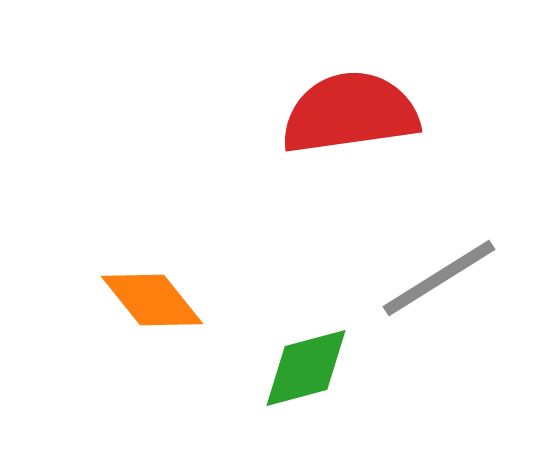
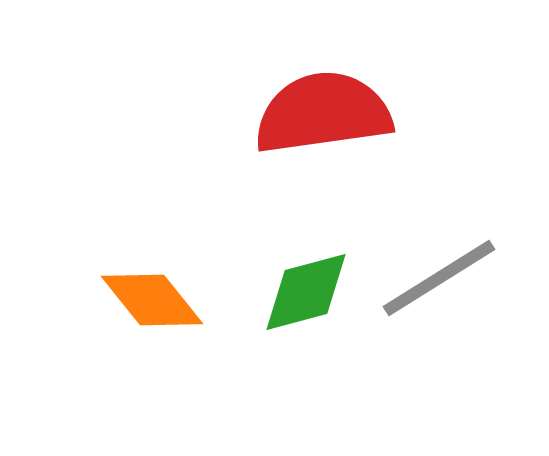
red semicircle: moved 27 px left
green diamond: moved 76 px up
